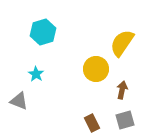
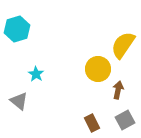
cyan hexagon: moved 26 px left, 3 px up
yellow semicircle: moved 1 px right, 2 px down
yellow circle: moved 2 px right
brown arrow: moved 4 px left
gray triangle: rotated 18 degrees clockwise
gray square: rotated 12 degrees counterclockwise
